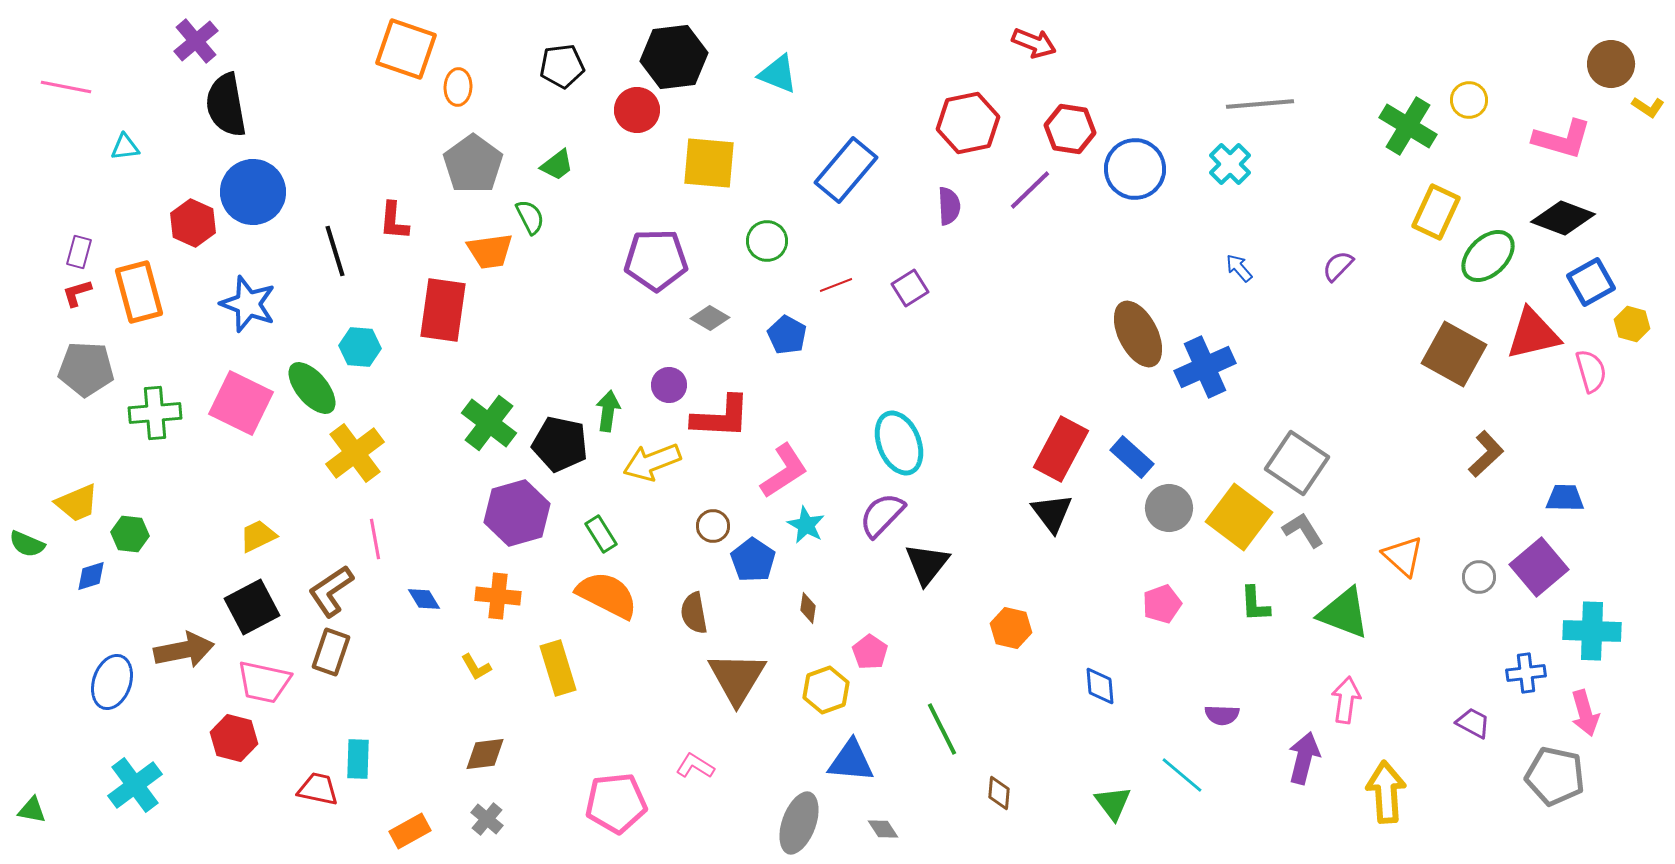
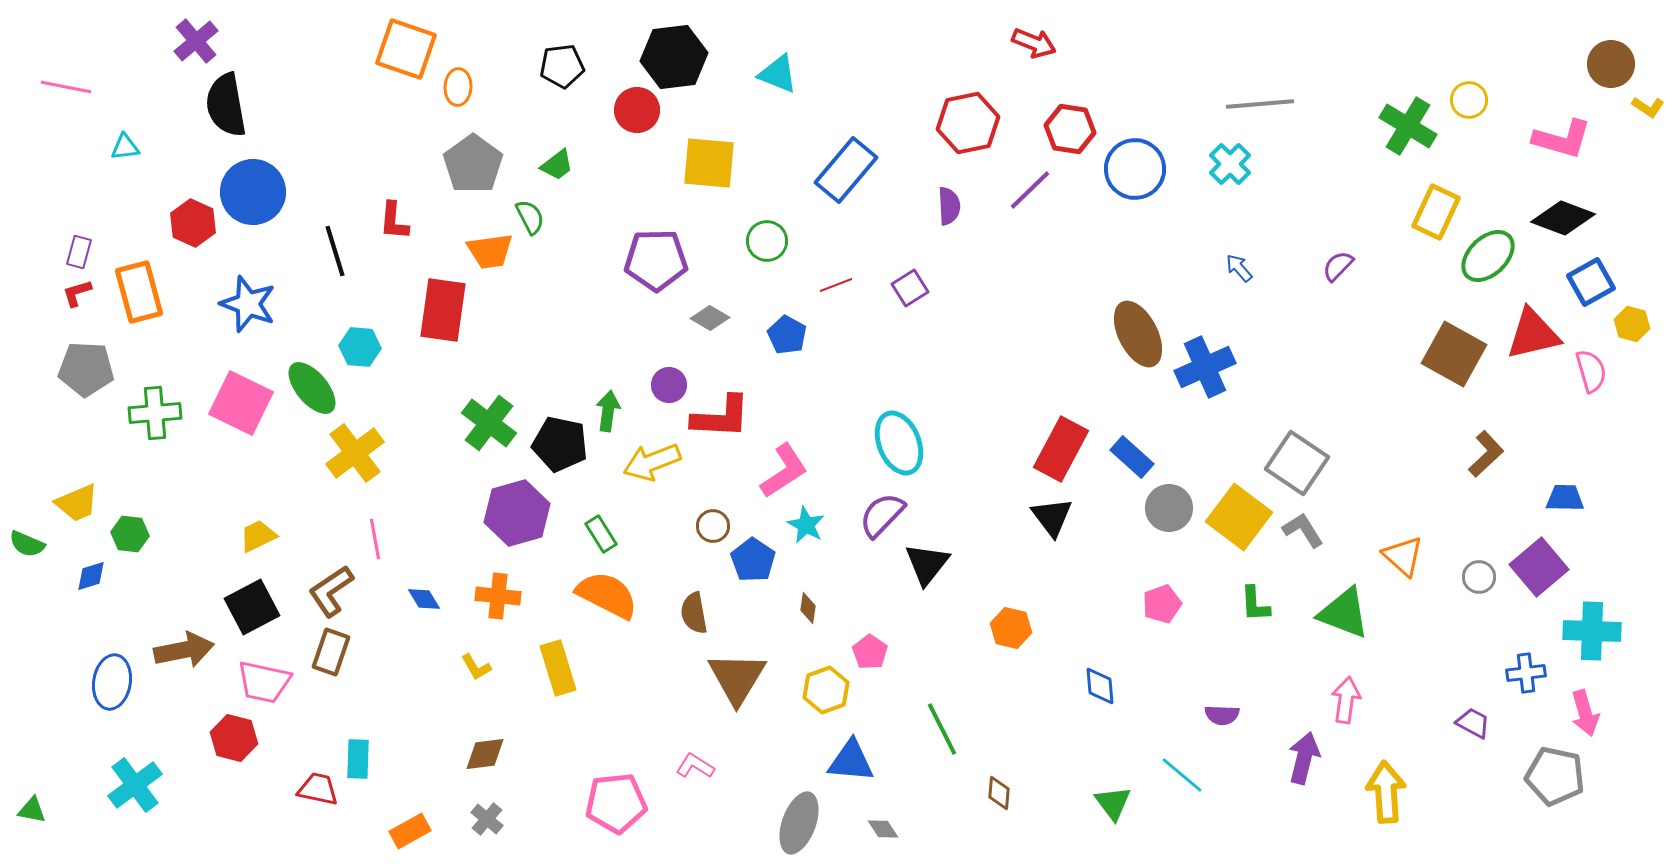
black triangle at (1052, 513): moved 4 px down
blue ellipse at (112, 682): rotated 10 degrees counterclockwise
